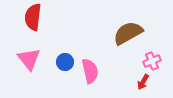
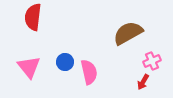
pink triangle: moved 8 px down
pink semicircle: moved 1 px left, 1 px down
